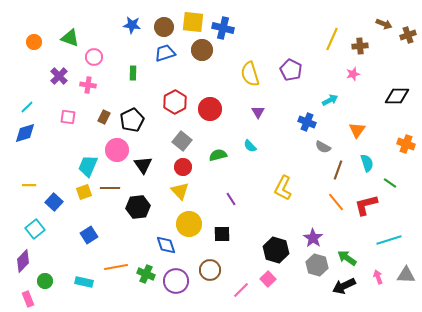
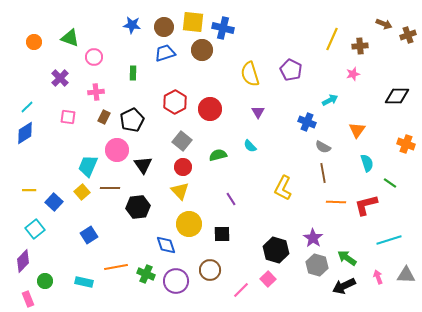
purple cross at (59, 76): moved 1 px right, 2 px down
pink cross at (88, 85): moved 8 px right, 7 px down; rotated 14 degrees counterclockwise
blue diamond at (25, 133): rotated 15 degrees counterclockwise
brown line at (338, 170): moved 15 px left, 3 px down; rotated 30 degrees counterclockwise
yellow line at (29, 185): moved 5 px down
yellow square at (84, 192): moved 2 px left; rotated 21 degrees counterclockwise
orange line at (336, 202): rotated 48 degrees counterclockwise
